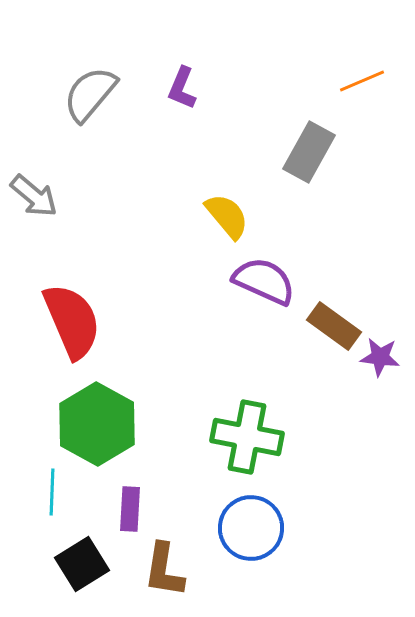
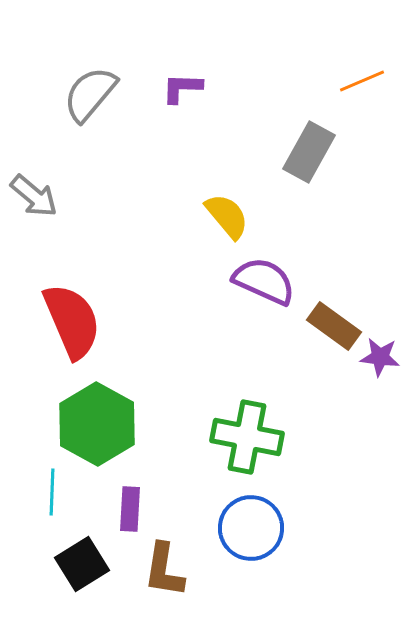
purple L-shape: rotated 69 degrees clockwise
